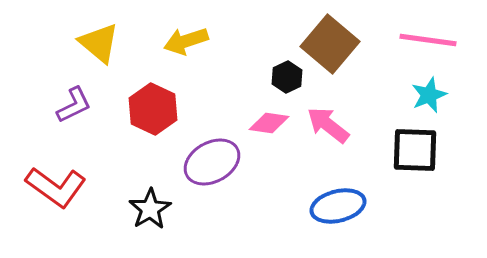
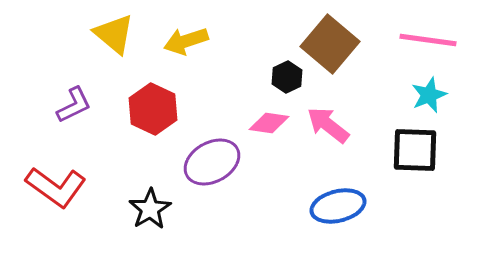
yellow triangle: moved 15 px right, 9 px up
